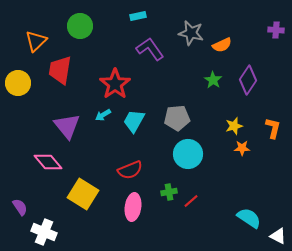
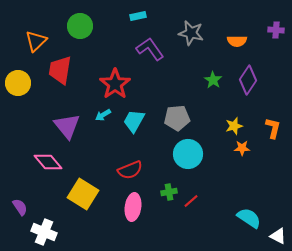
orange semicircle: moved 15 px right, 4 px up; rotated 24 degrees clockwise
